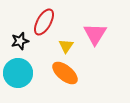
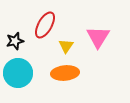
red ellipse: moved 1 px right, 3 px down
pink triangle: moved 3 px right, 3 px down
black star: moved 5 px left
orange ellipse: rotated 44 degrees counterclockwise
